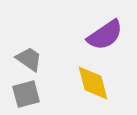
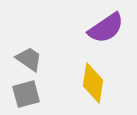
purple semicircle: moved 1 px right, 7 px up
yellow diamond: rotated 24 degrees clockwise
